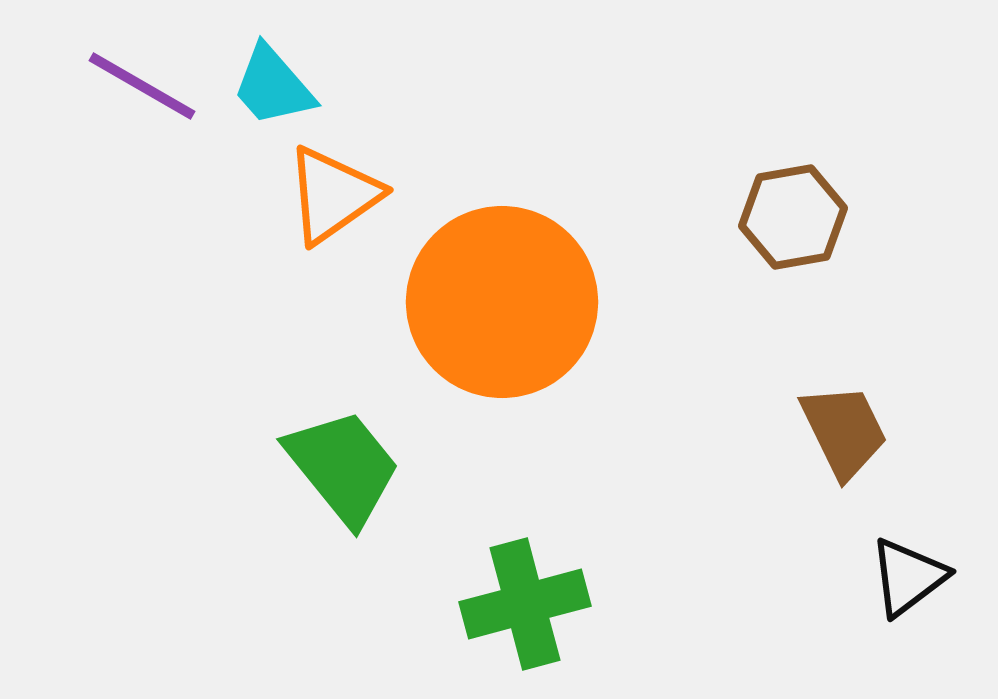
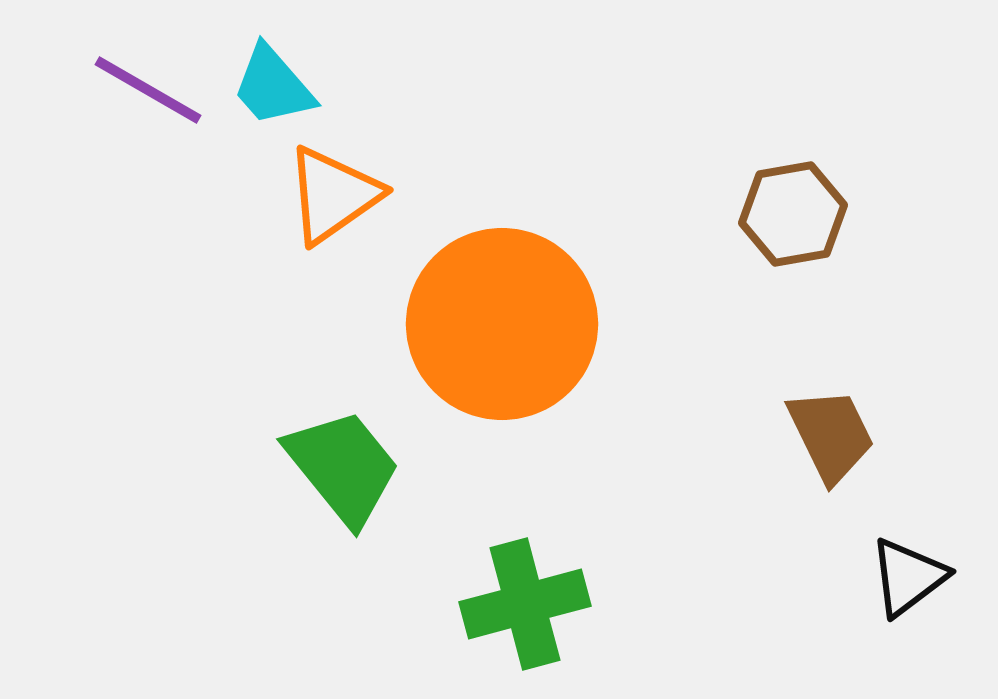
purple line: moved 6 px right, 4 px down
brown hexagon: moved 3 px up
orange circle: moved 22 px down
brown trapezoid: moved 13 px left, 4 px down
